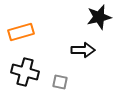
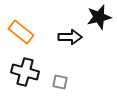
orange rectangle: rotated 55 degrees clockwise
black arrow: moved 13 px left, 13 px up
